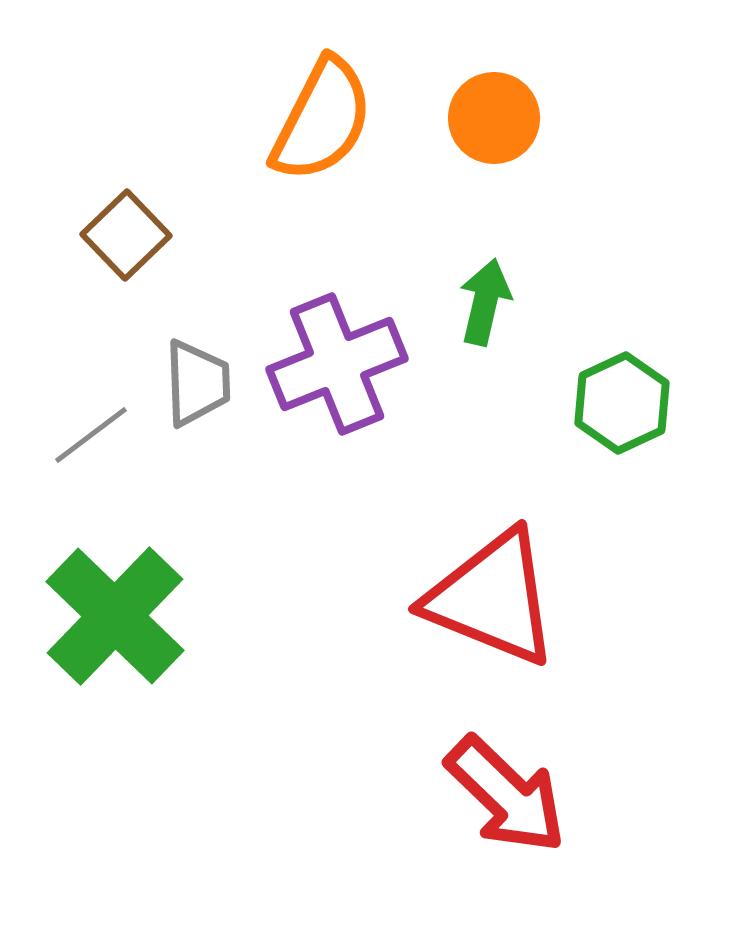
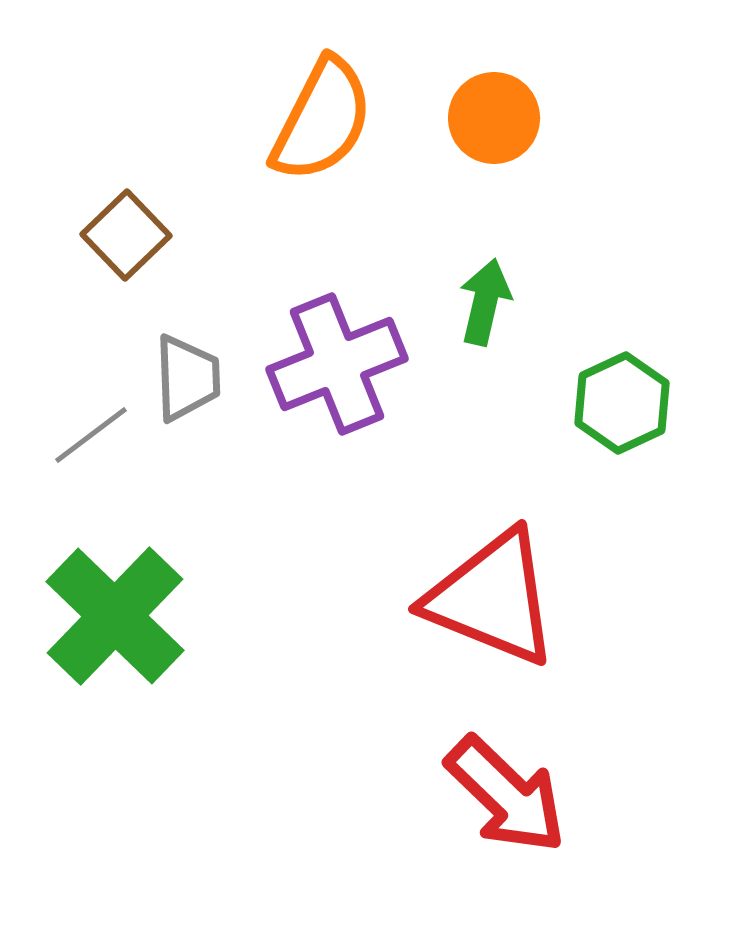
gray trapezoid: moved 10 px left, 5 px up
